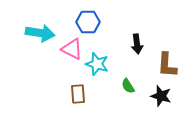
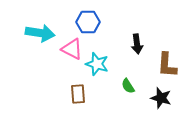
black star: moved 2 px down
